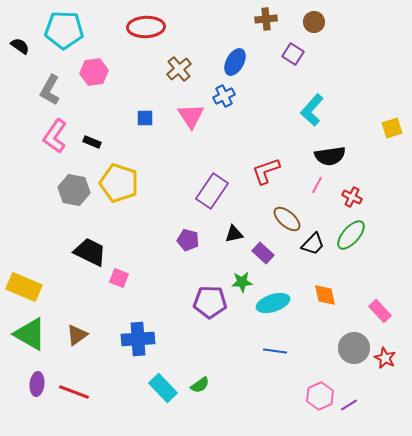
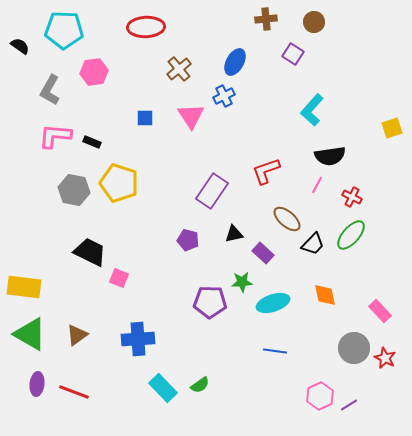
pink L-shape at (55, 136): rotated 60 degrees clockwise
yellow rectangle at (24, 287): rotated 16 degrees counterclockwise
